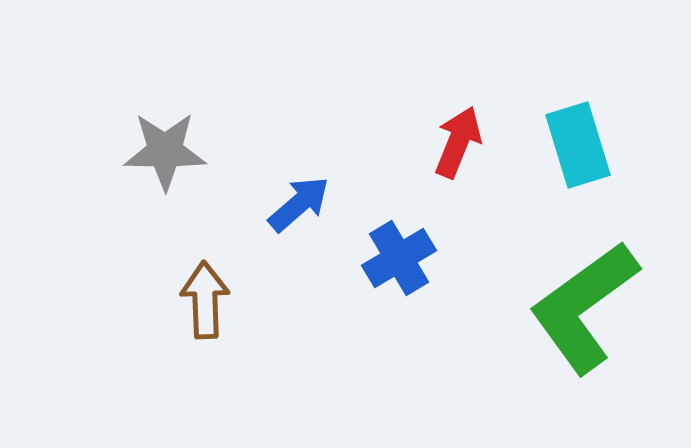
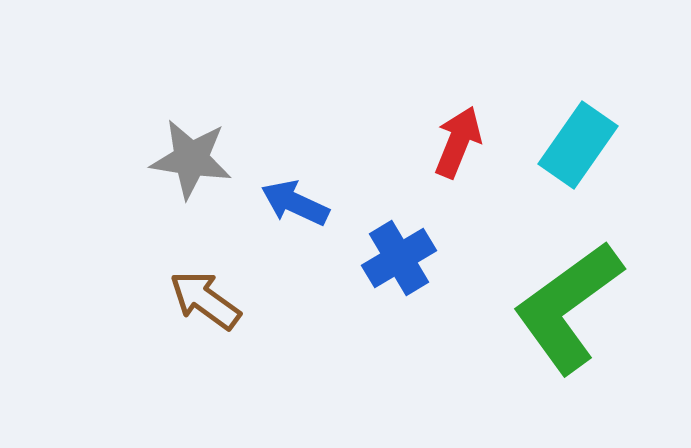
cyan rectangle: rotated 52 degrees clockwise
gray star: moved 26 px right, 8 px down; rotated 8 degrees clockwise
blue arrow: moved 4 px left, 1 px up; rotated 114 degrees counterclockwise
brown arrow: rotated 52 degrees counterclockwise
green L-shape: moved 16 px left
